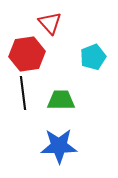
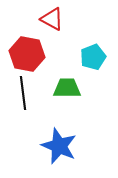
red triangle: moved 2 px right, 4 px up; rotated 20 degrees counterclockwise
red hexagon: rotated 20 degrees clockwise
green trapezoid: moved 6 px right, 12 px up
blue star: rotated 24 degrees clockwise
